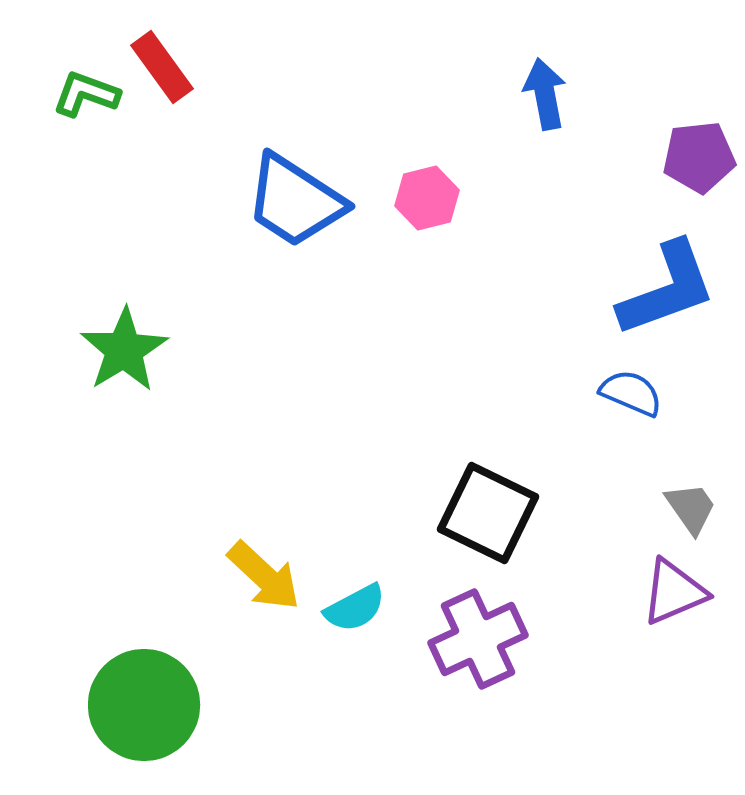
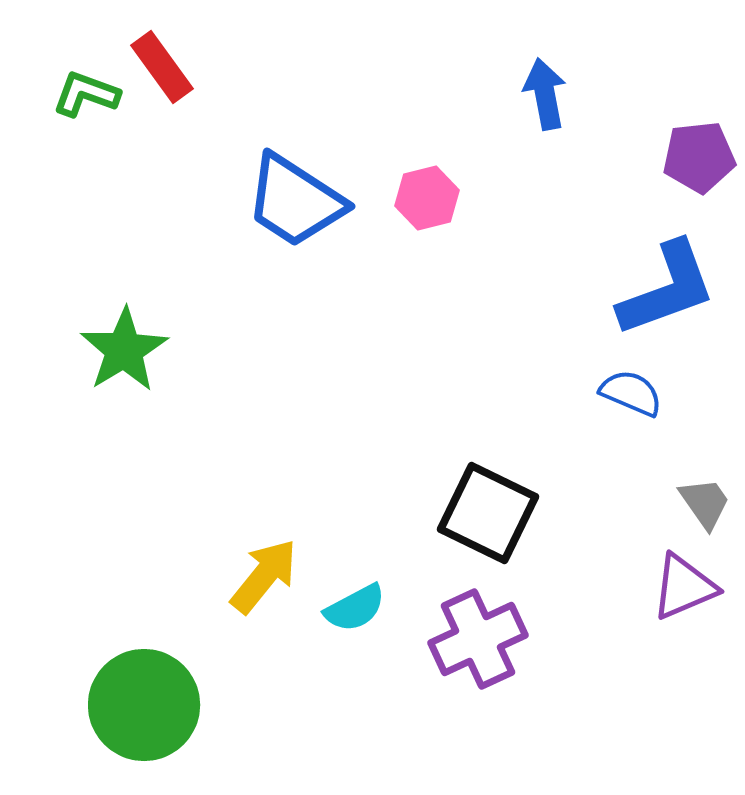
gray trapezoid: moved 14 px right, 5 px up
yellow arrow: rotated 94 degrees counterclockwise
purple triangle: moved 10 px right, 5 px up
